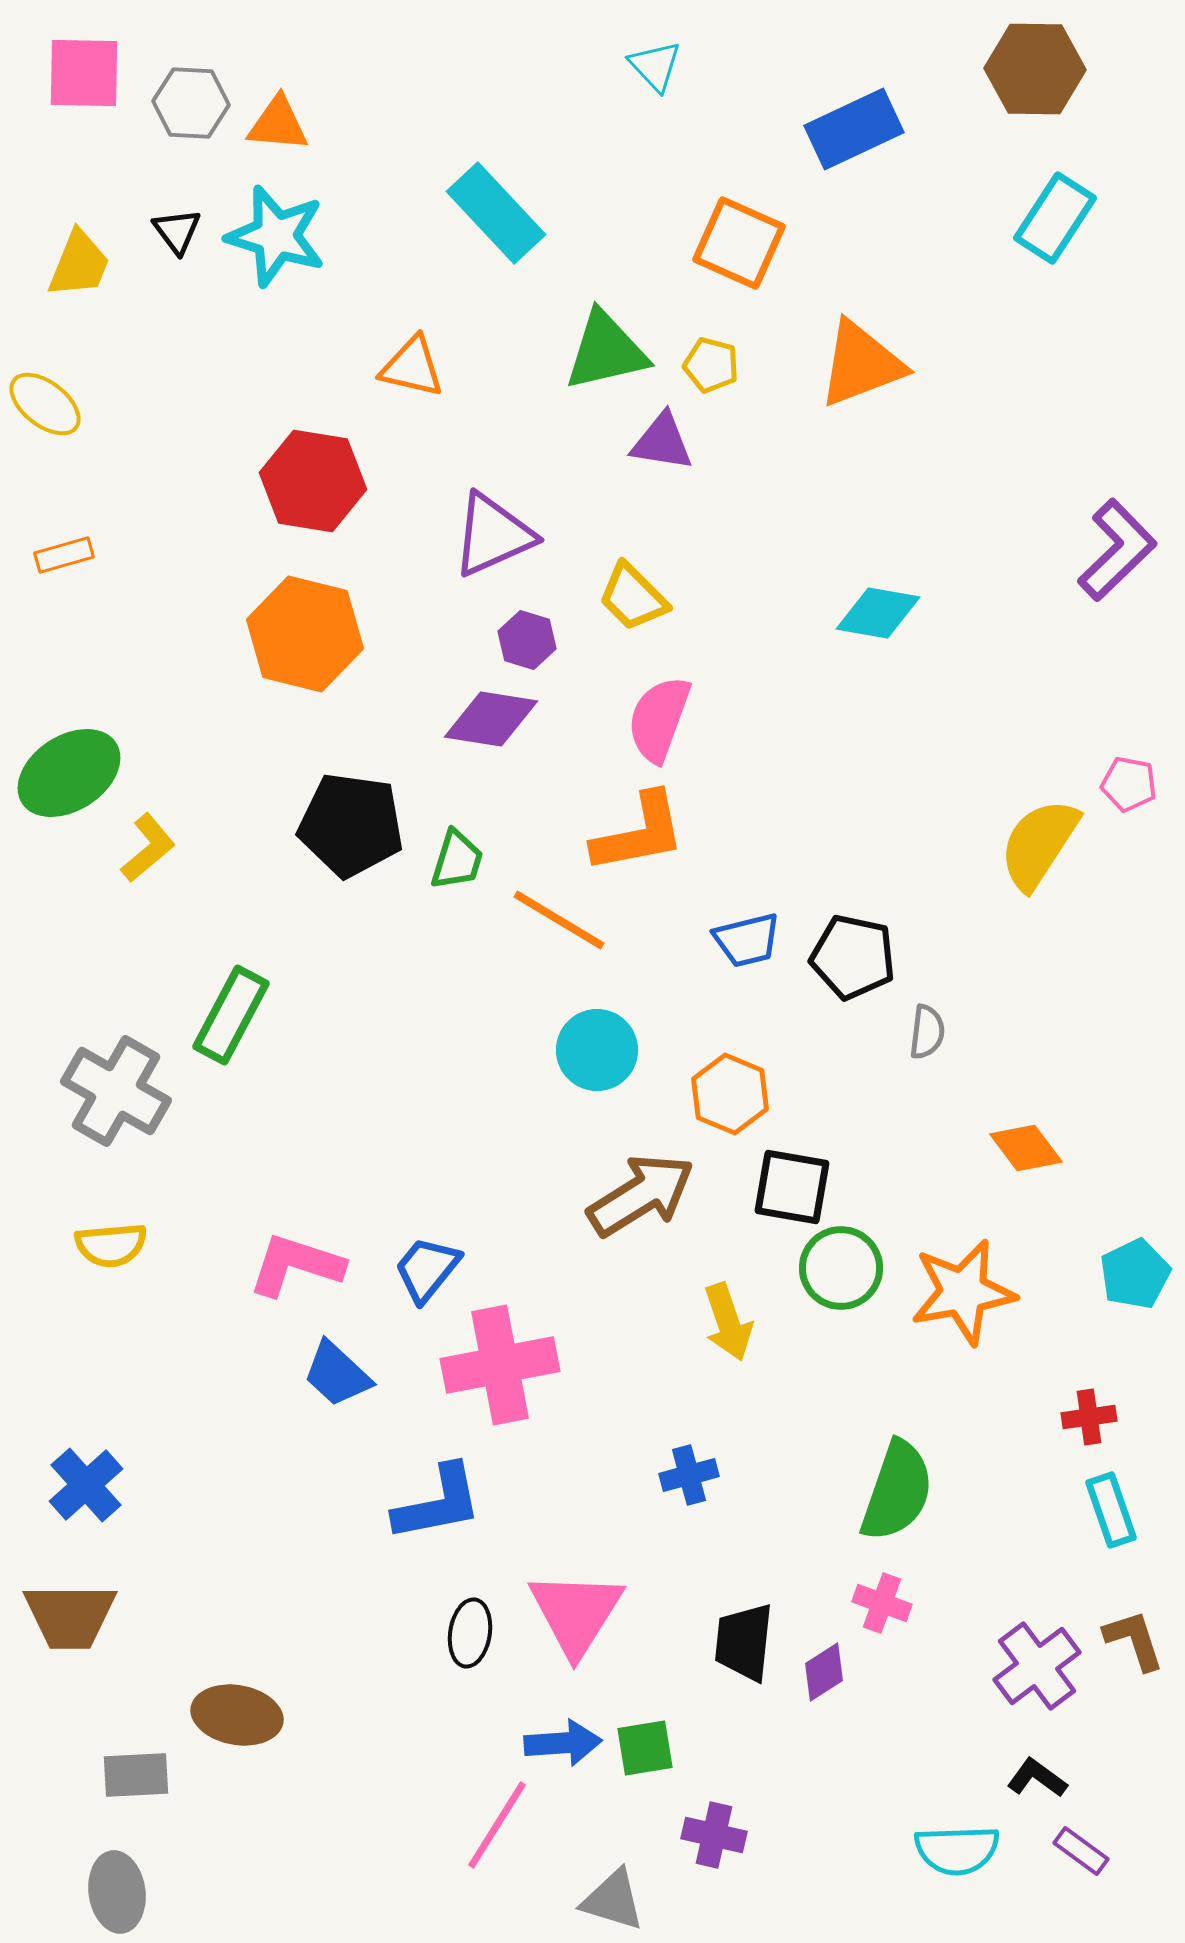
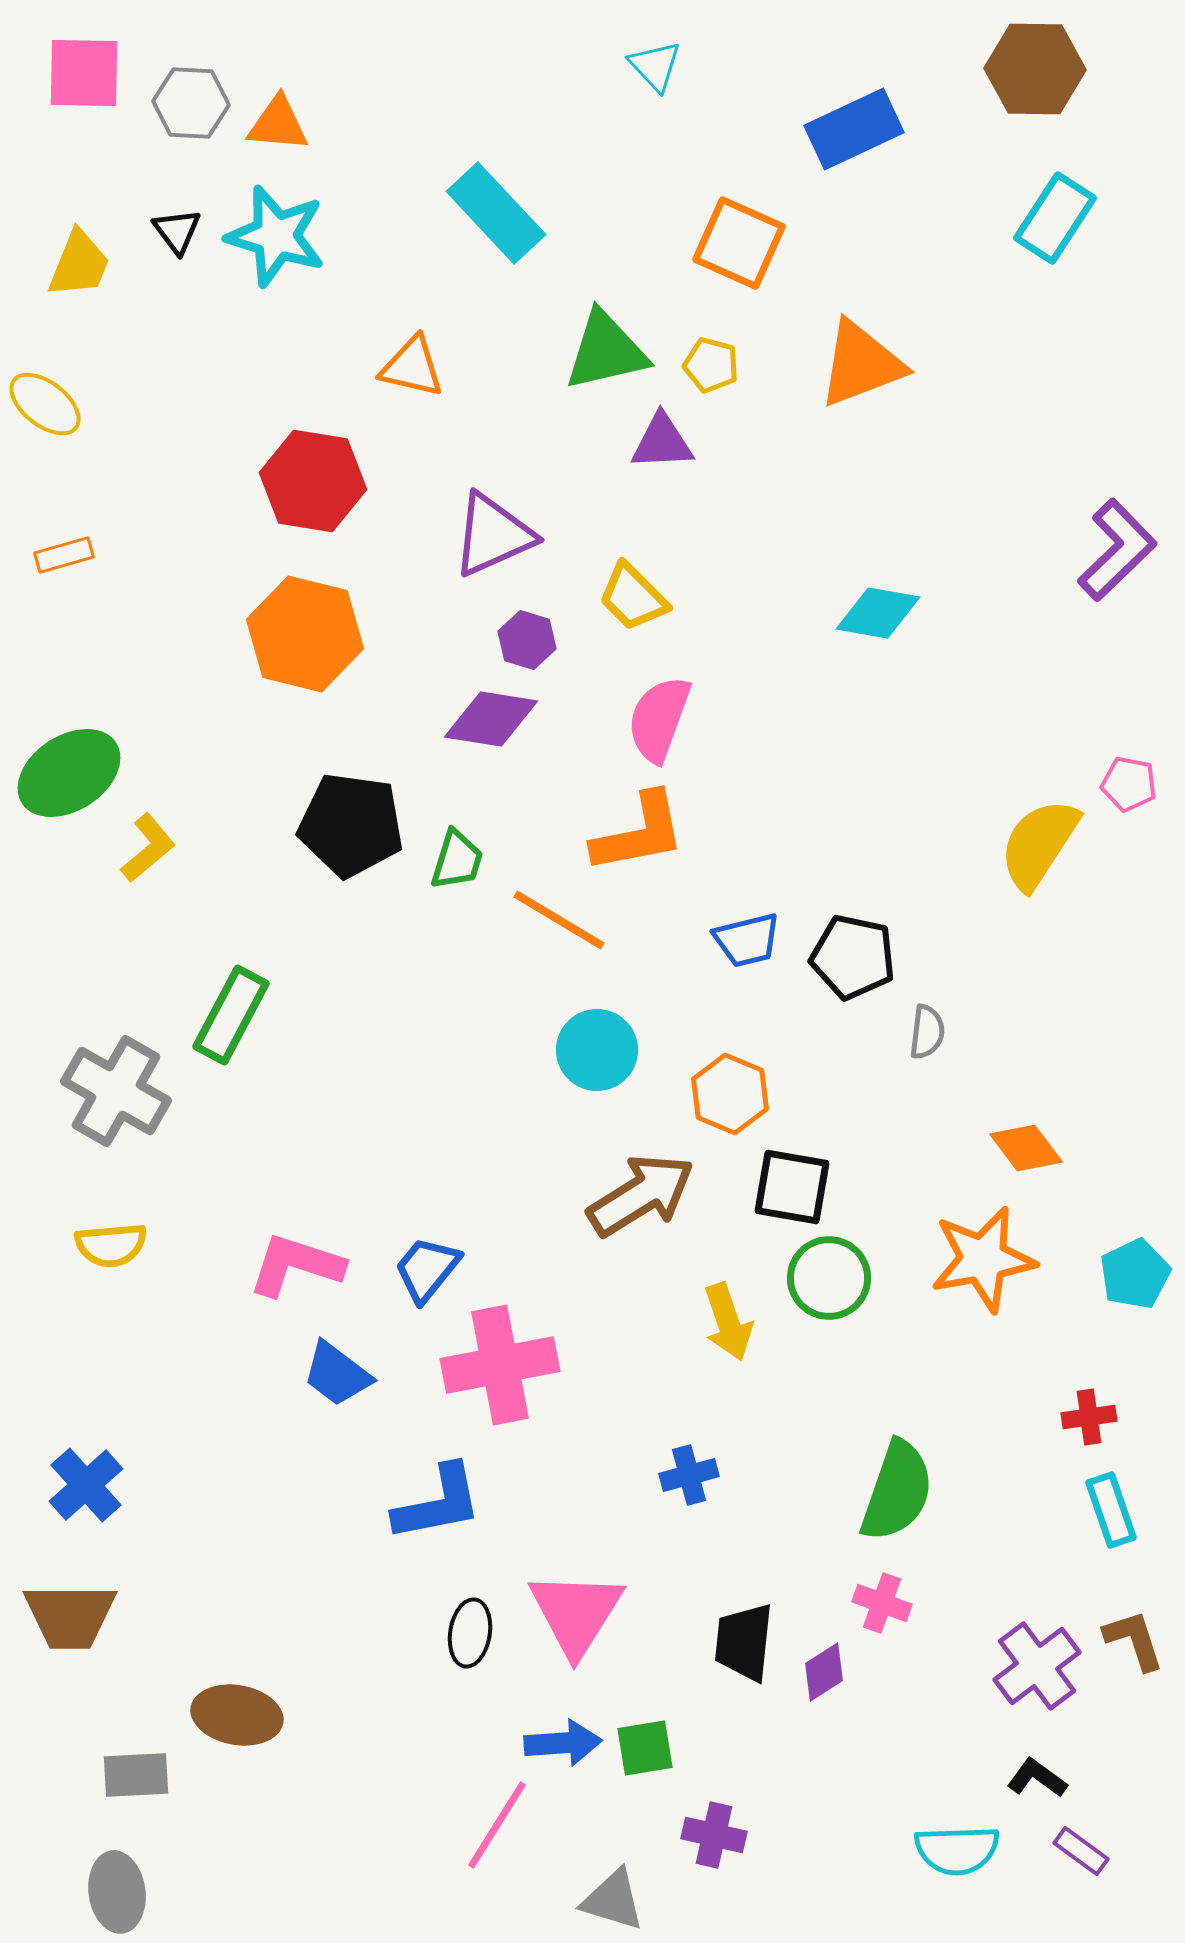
purple triangle at (662, 442): rotated 12 degrees counterclockwise
green circle at (841, 1268): moved 12 px left, 10 px down
orange star at (963, 1292): moved 20 px right, 33 px up
blue trapezoid at (337, 1374): rotated 6 degrees counterclockwise
